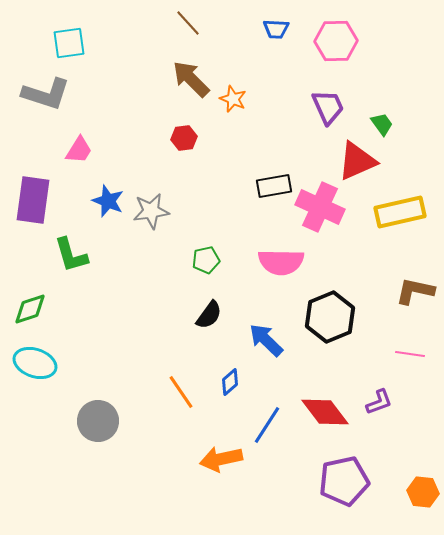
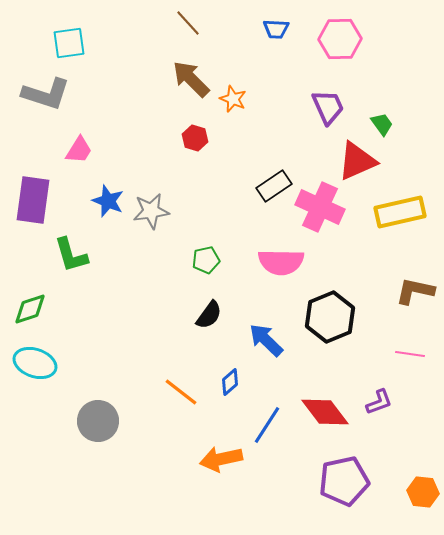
pink hexagon: moved 4 px right, 2 px up
red hexagon: moved 11 px right; rotated 25 degrees clockwise
black rectangle: rotated 24 degrees counterclockwise
orange line: rotated 18 degrees counterclockwise
